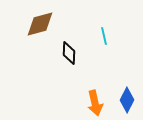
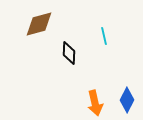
brown diamond: moved 1 px left
